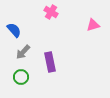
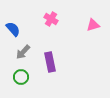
pink cross: moved 7 px down
blue semicircle: moved 1 px left, 1 px up
